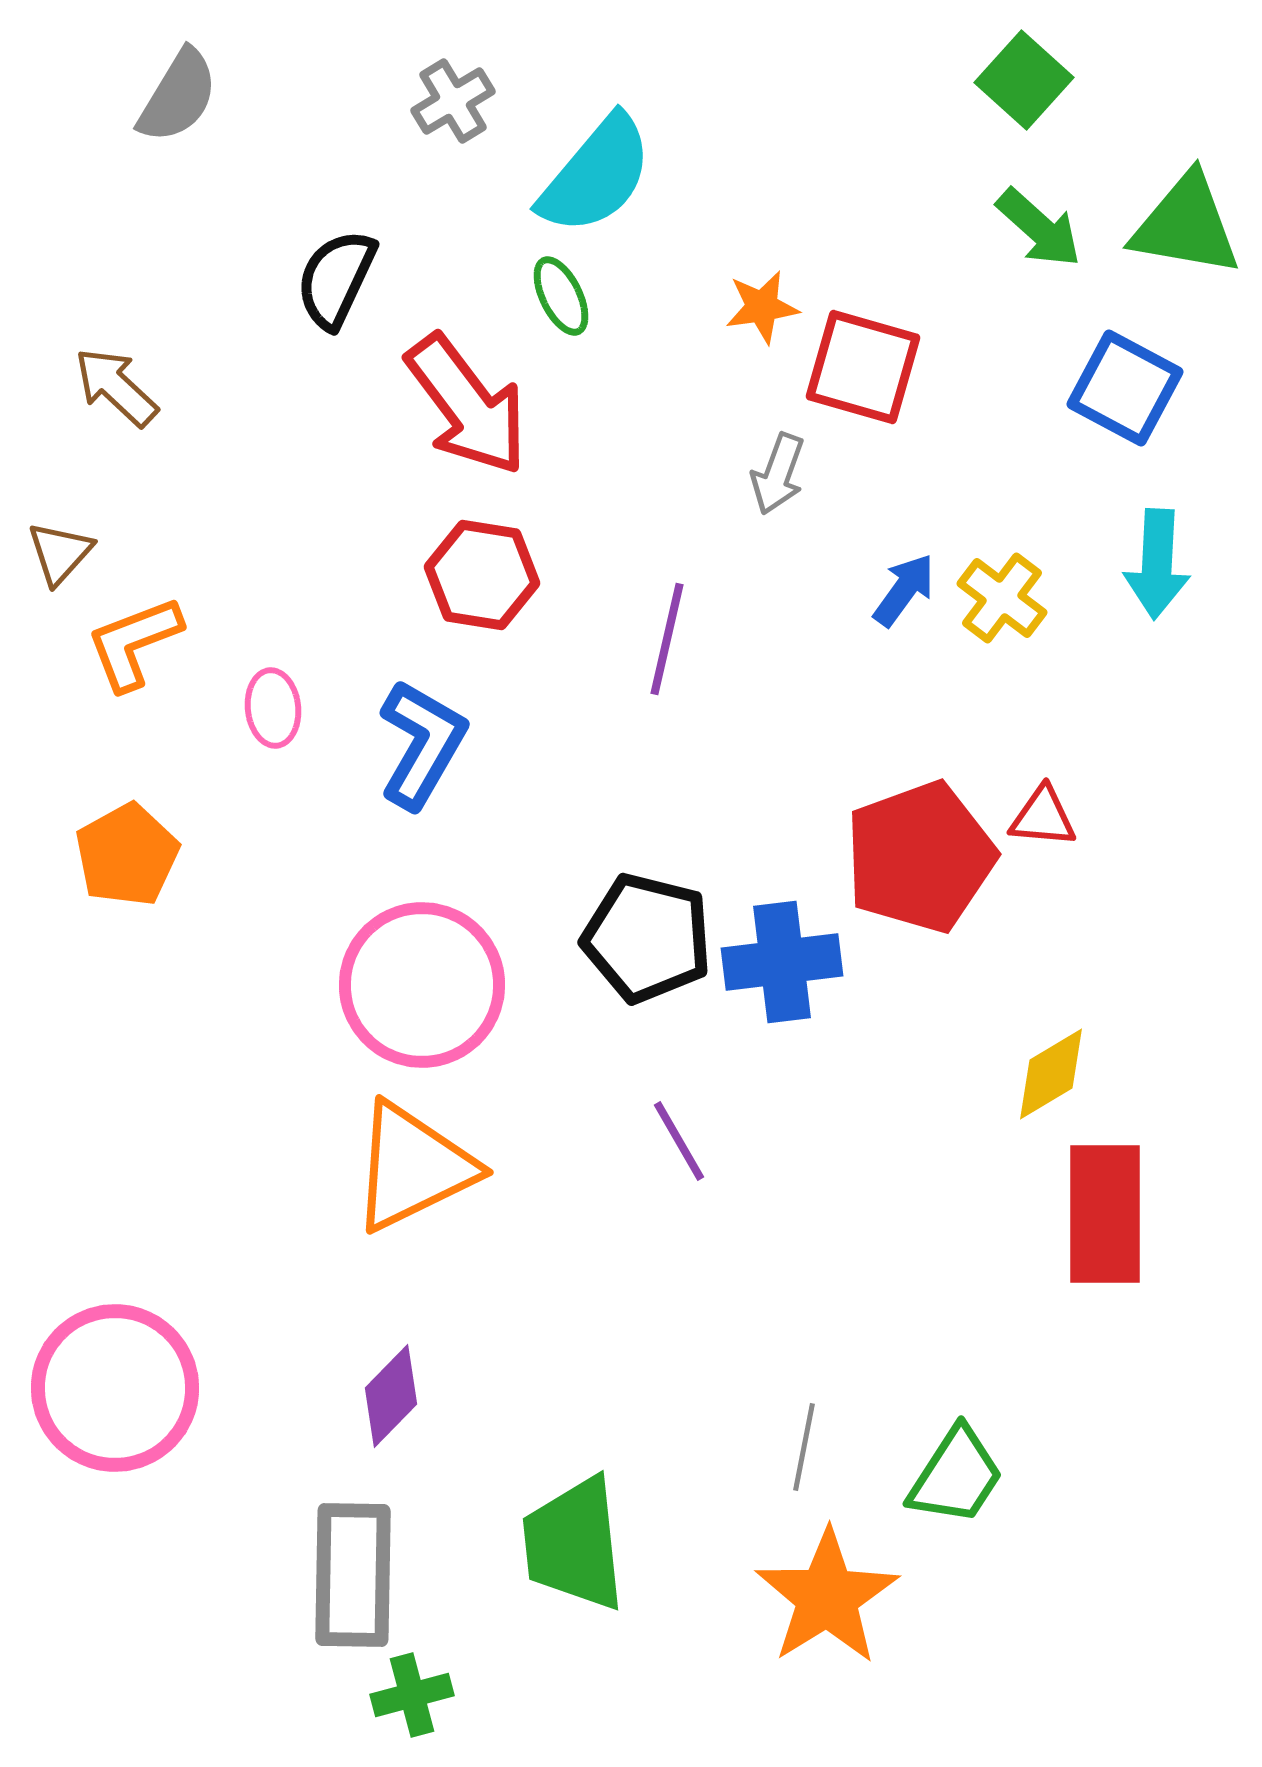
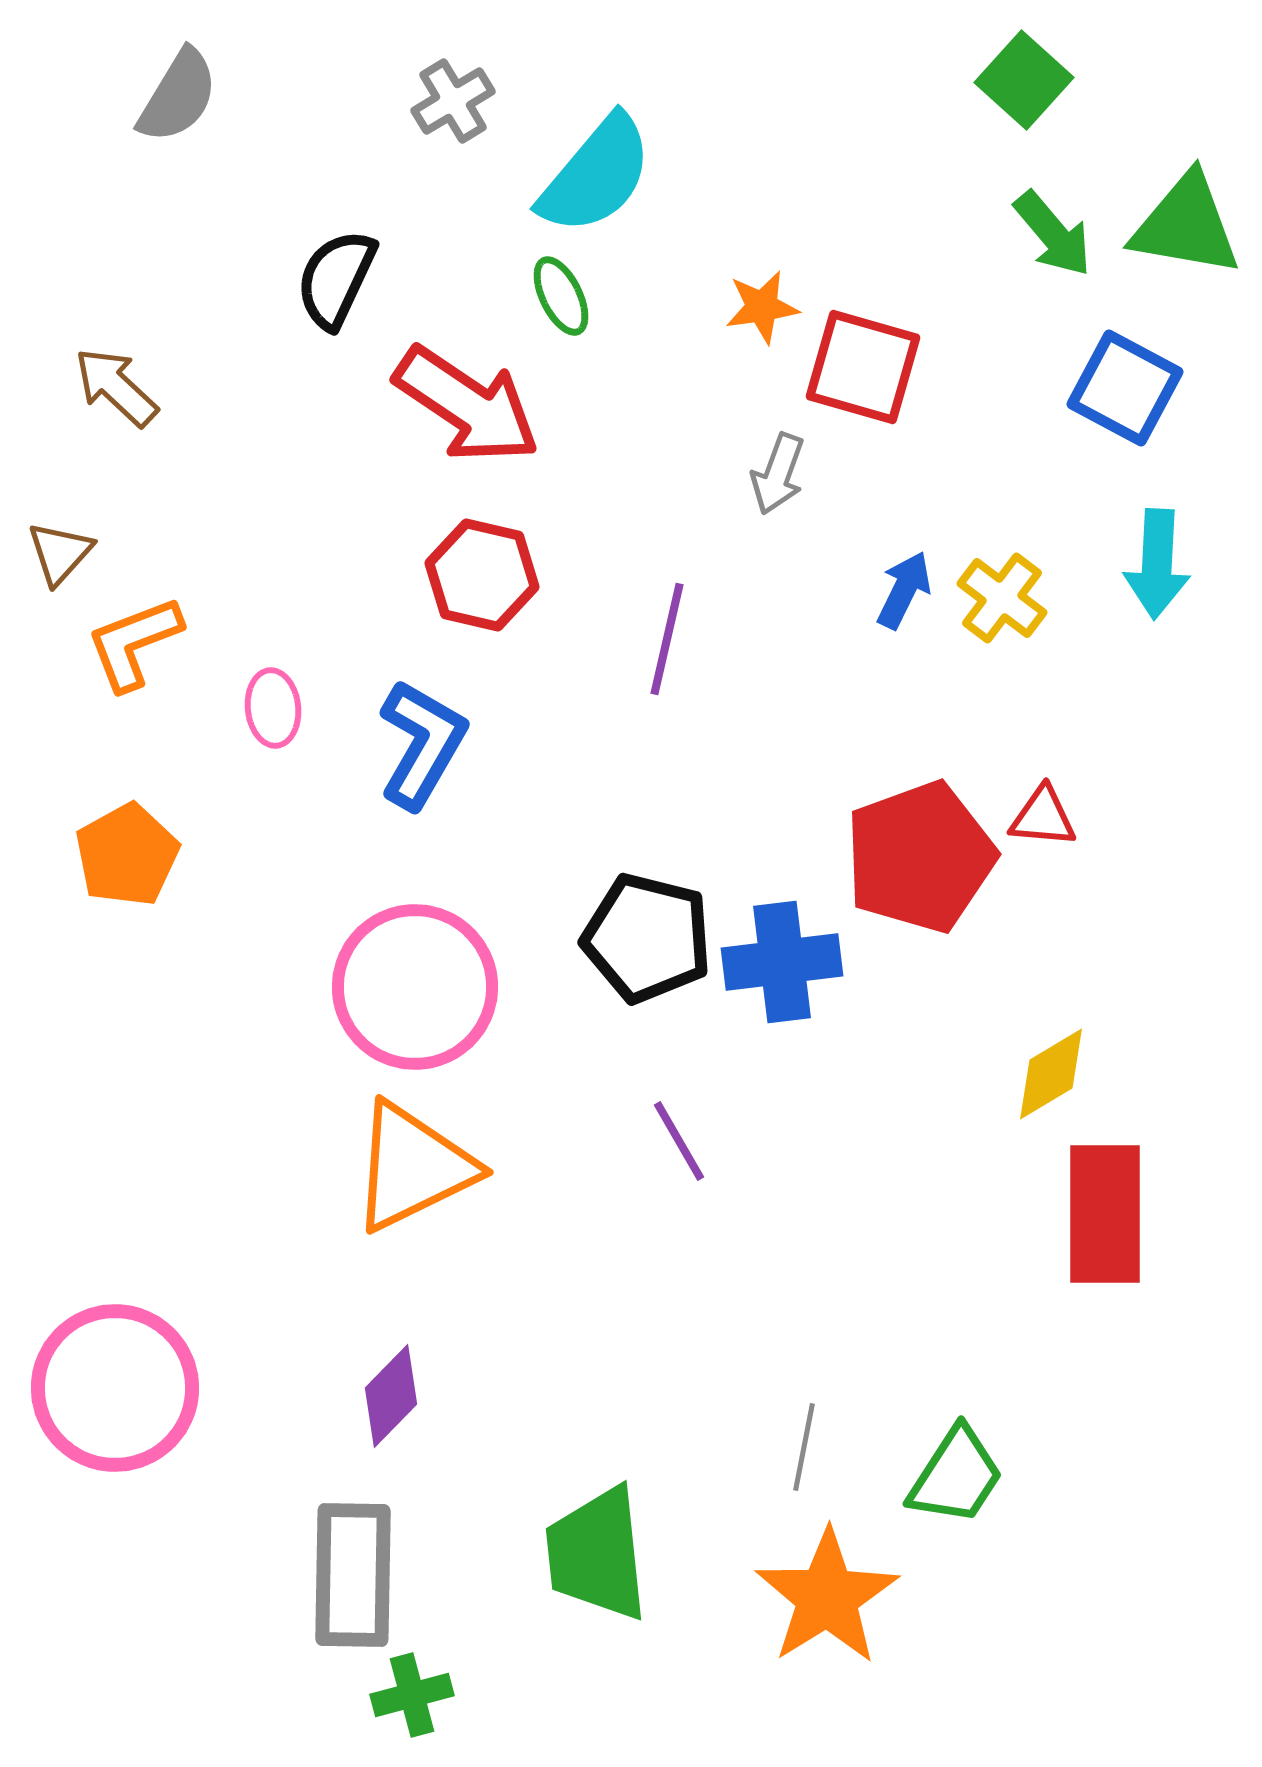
green arrow at (1039, 228): moved 14 px right, 6 px down; rotated 8 degrees clockwise
red arrow at (467, 405): rotated 19 degrees counterclockwise
red hexagon at (482, 575): rotated 4 degrees clockwise
blue arrow at (904, 590): rotated 10 degrees counterclockwise
pink circle at (422, 985): moved 7 px left, 2 px down
green trapezoid at (574, 1544): moved 23 px right, 10 px down
